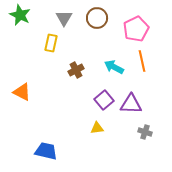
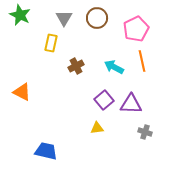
brown cross: moved 4 px up
